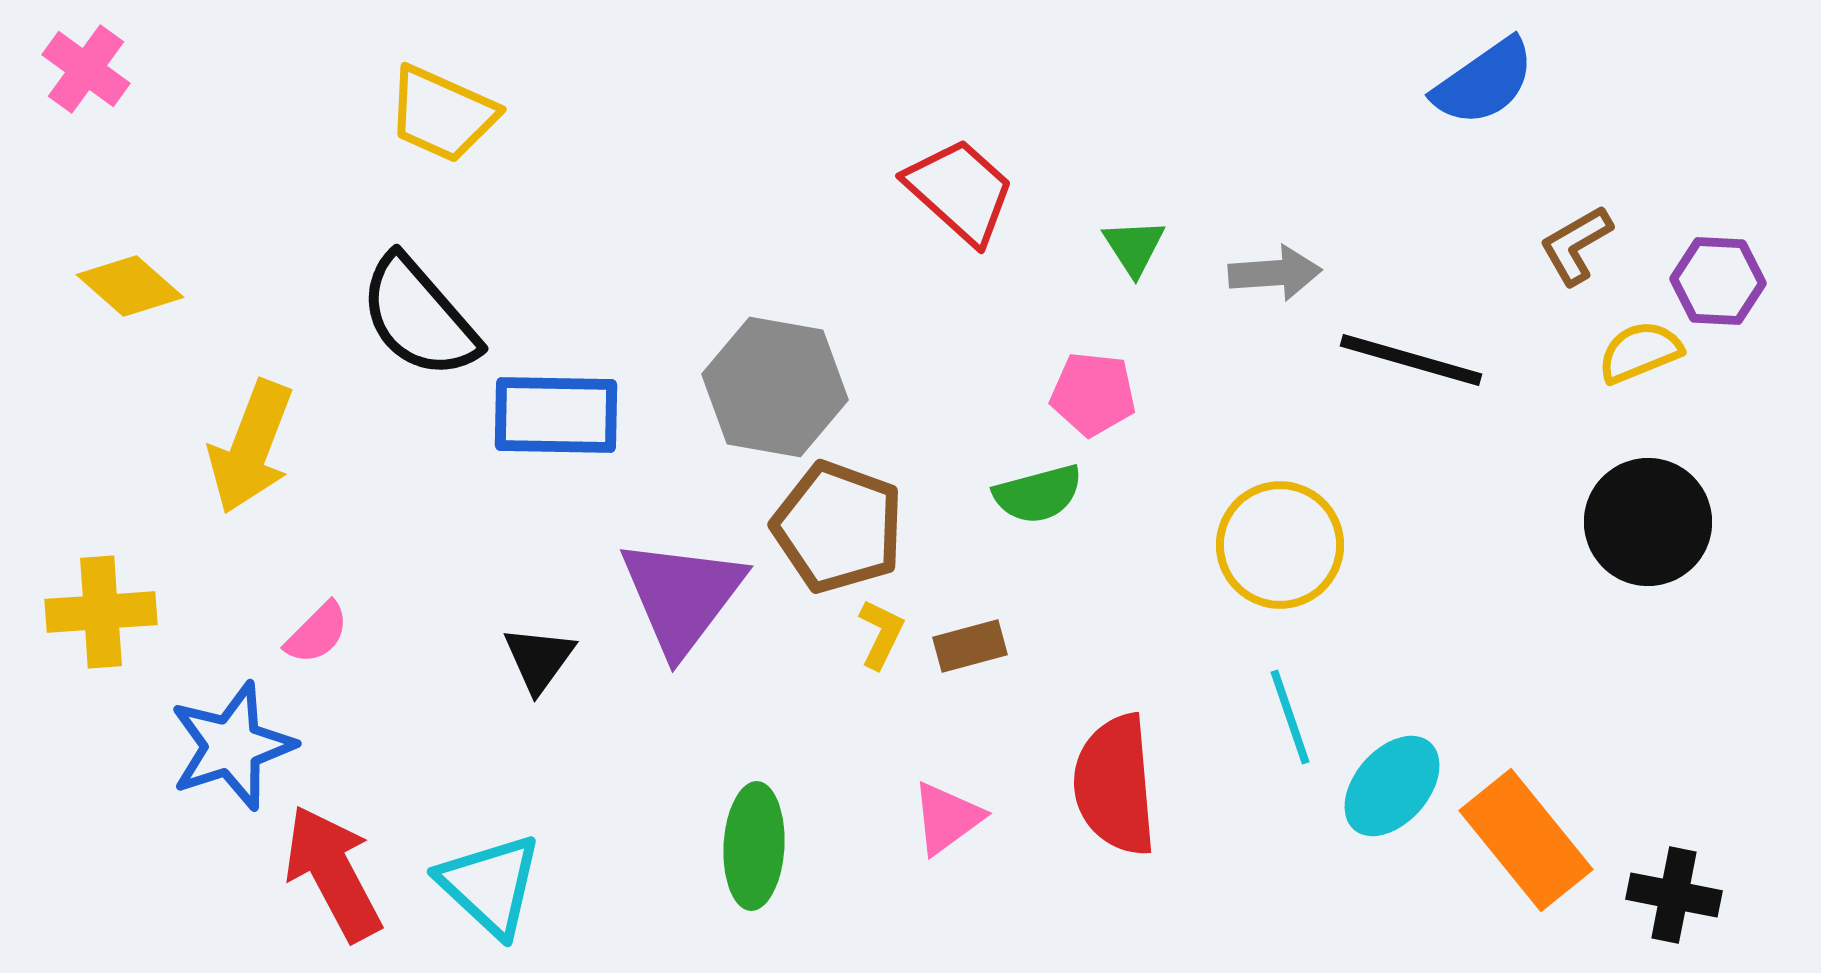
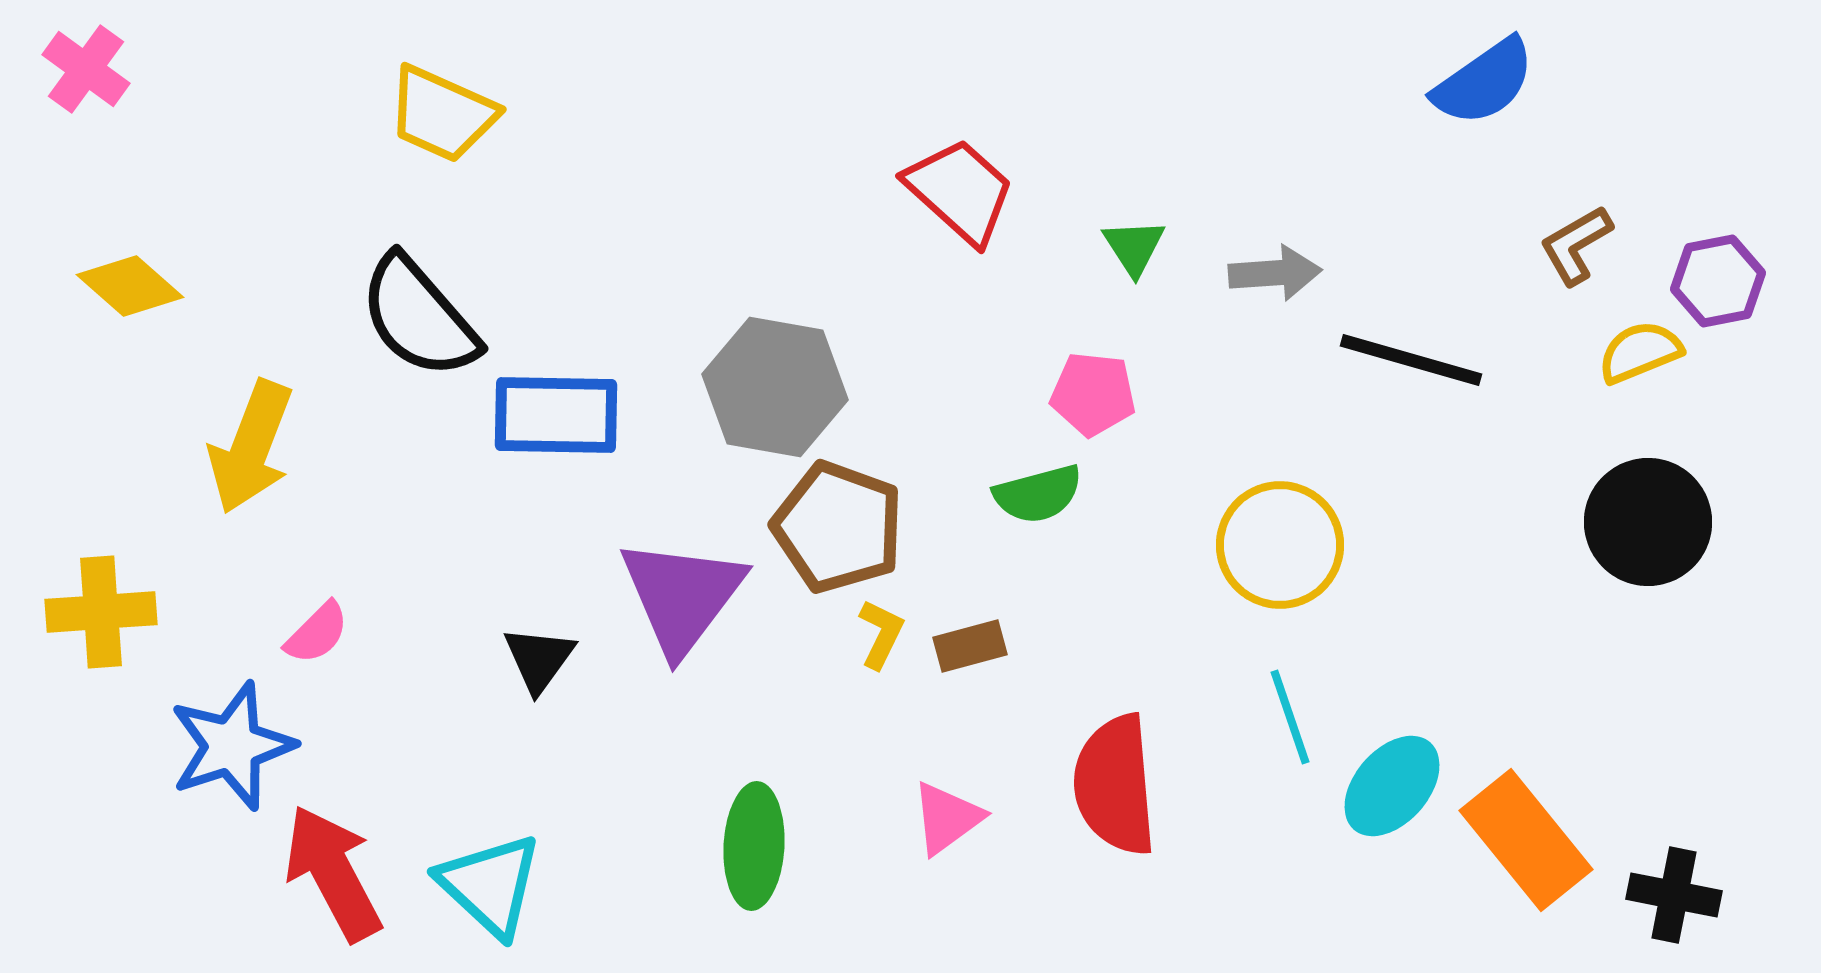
purple hexagon: rotated 14 degrees counterclockwise
